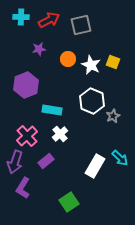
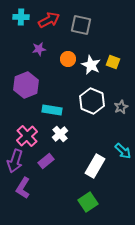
gray square: rotated 25 degrees clockwise
gray star: moved 8 px right, 9 px up
cyan arrow: moved 3 px right, 7 px up
purple arrow: moved 1 px up
green square: moved 19 px right
